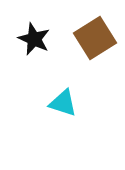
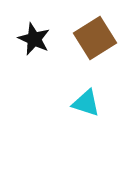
cyan triangle: moved 23 px right
